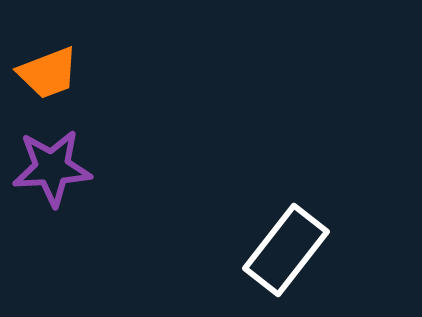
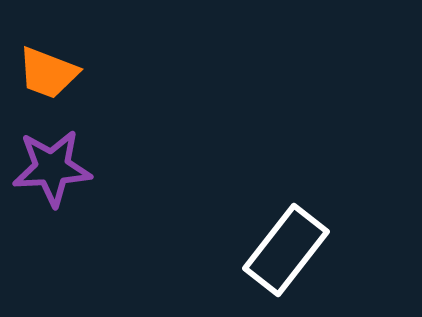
orange trapezoid: rotated 42 degrees clockwise
